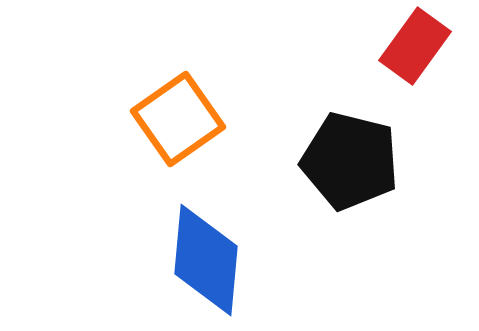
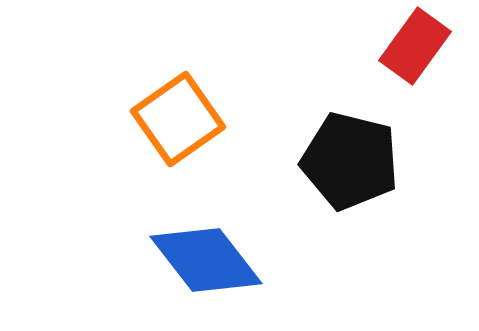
blue diamond: rotated 43 degrees counterclockwise
